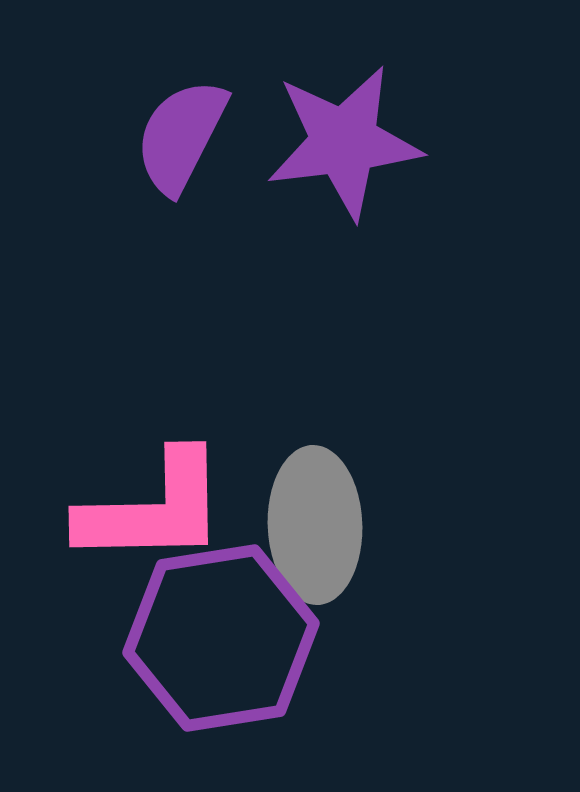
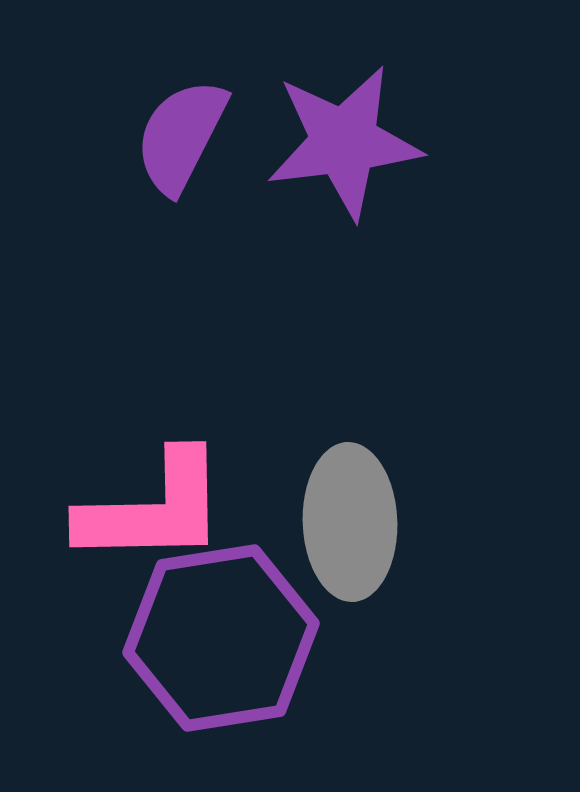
gray ellipse: moved 35 px right, 3 px up
